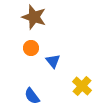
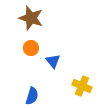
brown star: moved 3 px left, 1 px down
yellow cross: rotated 18 degrees counterclockwise
blue semicircle: rotated 126 degrees counterclockwise
